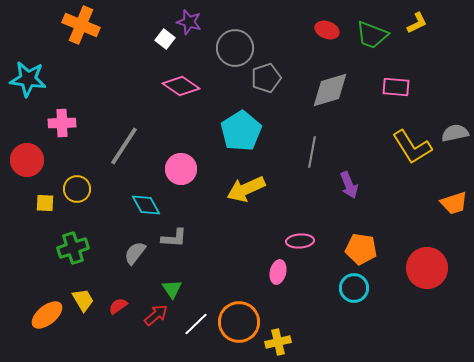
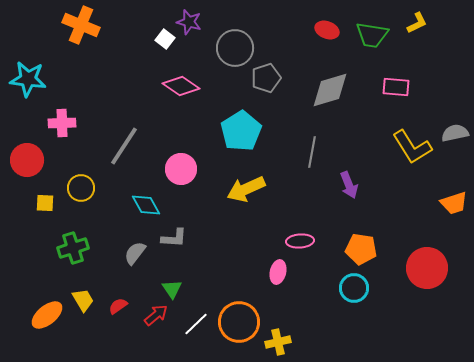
green trapezoid at (372, 35): rotated 12 degrees counterclockwise
yellow circle at (77, 189): moved 4 px right, 1 px up
